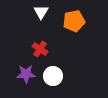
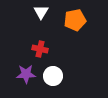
orange pentagon: moved 1 px right, 1 px up
red cross: rotated 21 degrees counterclockwise
